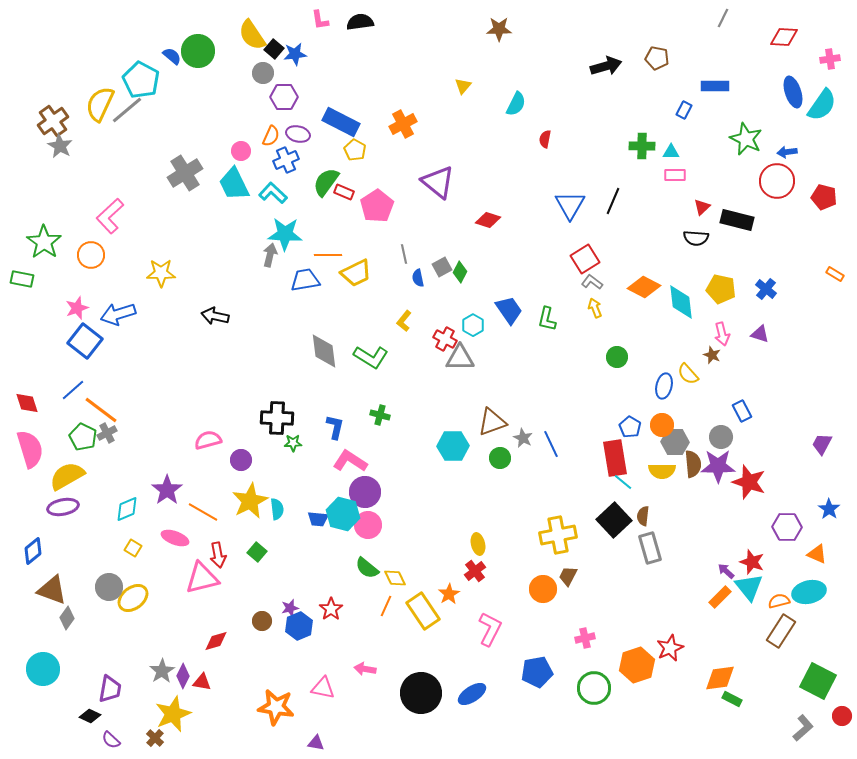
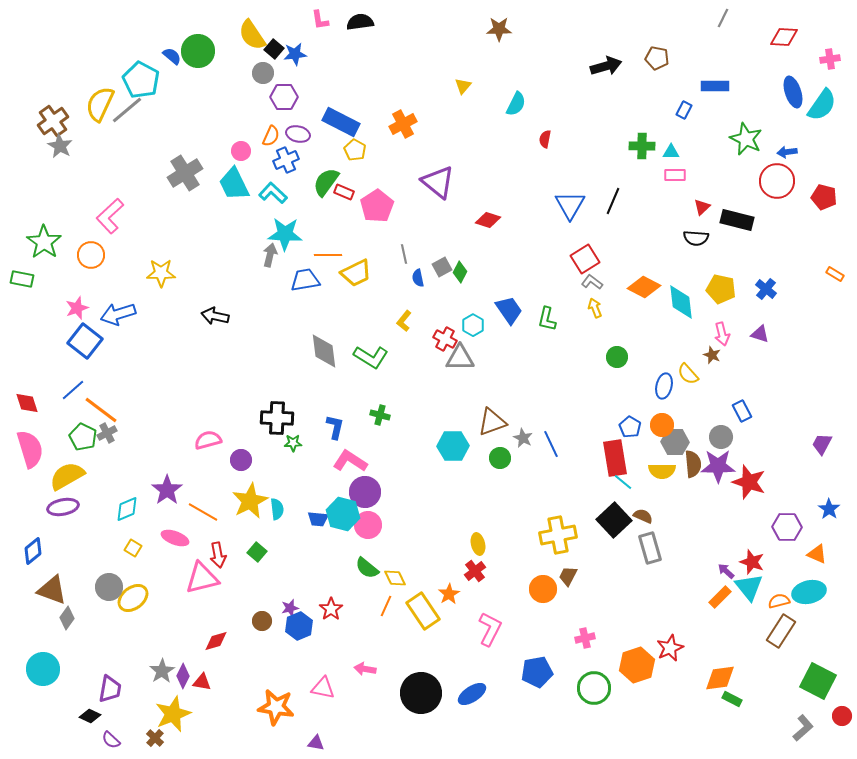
brown semicircle at (643, 516): rotated 108 degrees clockwise
